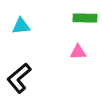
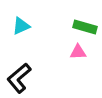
green rectangle: moved 9 px down; rotated 15 degrees clockwise
cyan triangle: rotated 18 degrees counterclockwise
